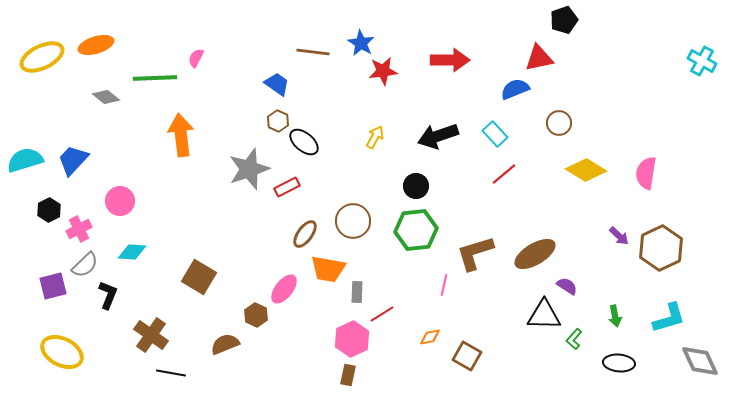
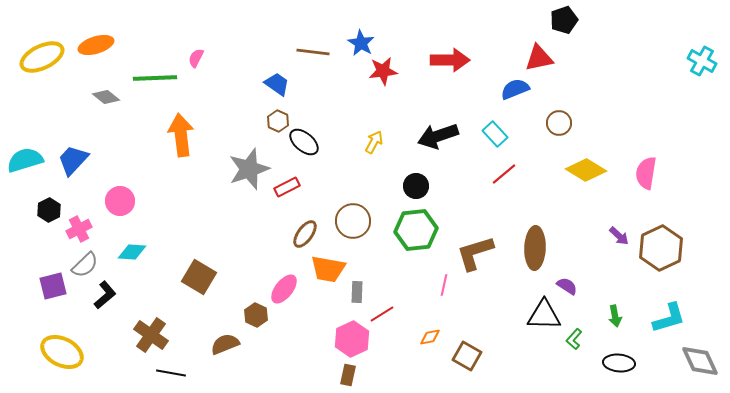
yellow arrow at (375, 137): moved 1 px left, 5 px down
brown ellipse at (535, 254): moved 6 px up; rotated 57 degrees counterclockwise
black L-shape at (108, 295): moved 3 px left; rotated 28 degrees clockwise
